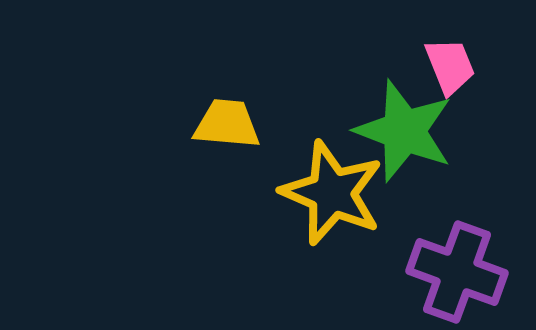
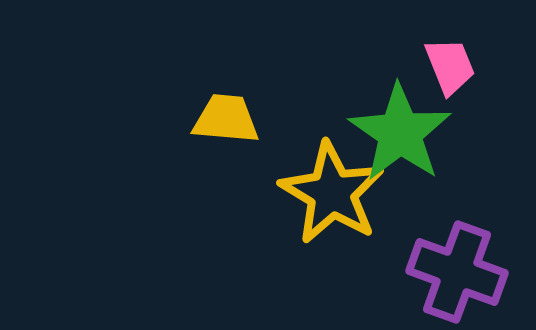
yellow trapezoid: moved 1 px left, 5 px up
green star: moved 4 px left, 2 px down; rotated 14 degrees clockwise
yellow star: rotated 8 degrees clockwise
